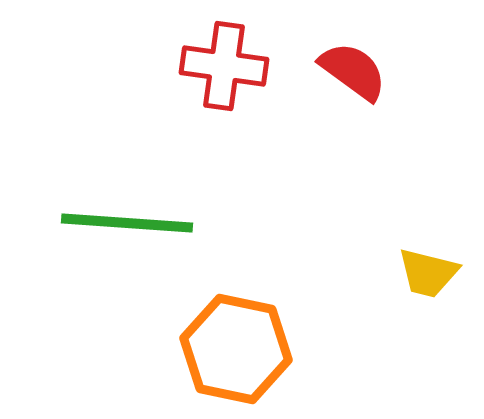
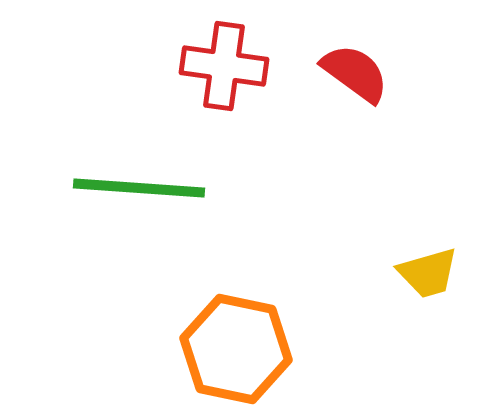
red semicircle: moved 2 px right, 2 px down
green line: moved 12 px right, 35 px up
yellow trapezoid: rotated 30 degrees counterclockwise
